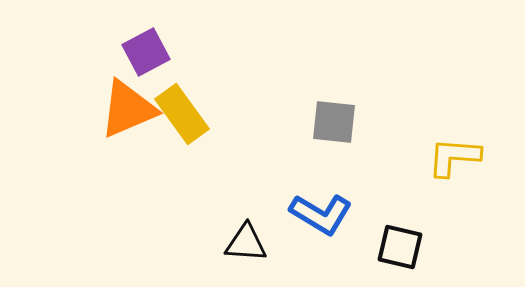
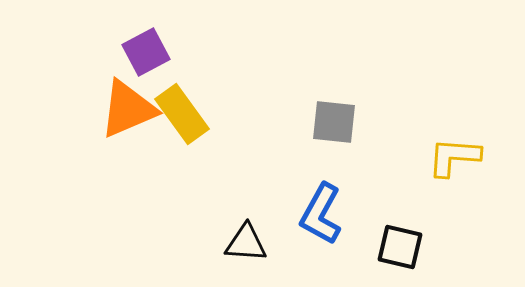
blue L-shape: rotated 88 degrees clockwise
